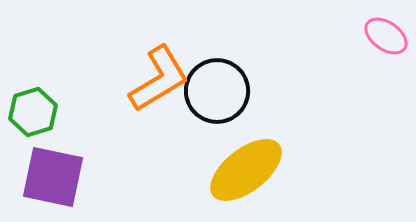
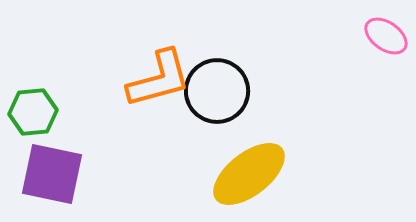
orange L-shape: rotated 16 degrees clockwise
green hexagon: rotated 12 degrees clockwise
yellow ellipse: moved 3 px right, 4 px down
purple square: moved 1 px left, 3 px up
